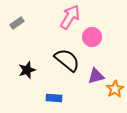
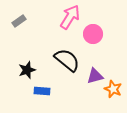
gray rectangle: moved 2 px right, 2 px up
pink circle: moved 1 px right, 3 px up
purple triangle: moved 1 px left
orange star: moved 2 px left; rotated 18 degrees counterclockwise
blue rectangle: moved 12 px left, 7 px up
